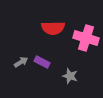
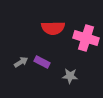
gray star: rotated 14 degrees counterclockwise
